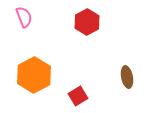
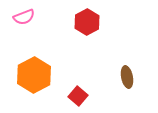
pink semicircle: rotated 90 degrees clockwise
red square: rotated 18 degrees counterclockwise
